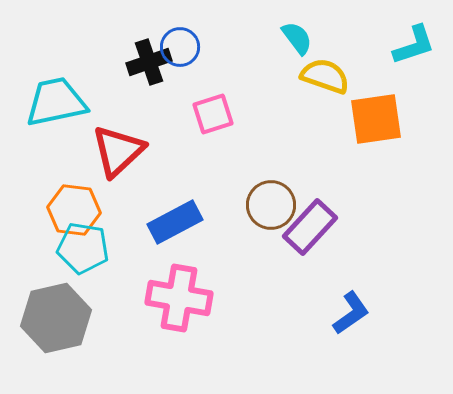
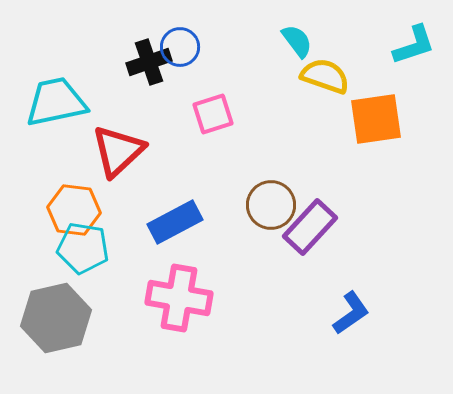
cyan semicircle: moved 3 px down
